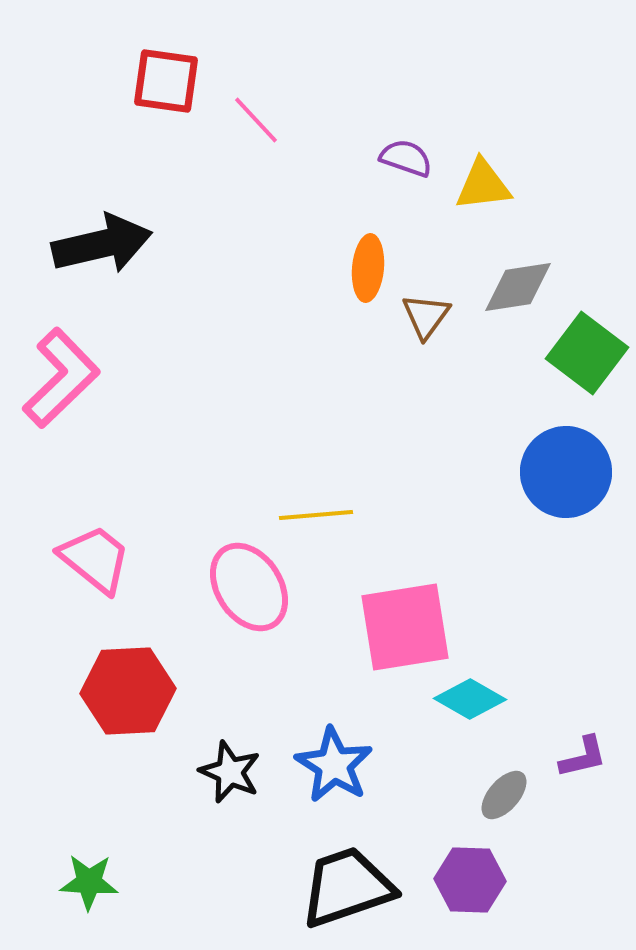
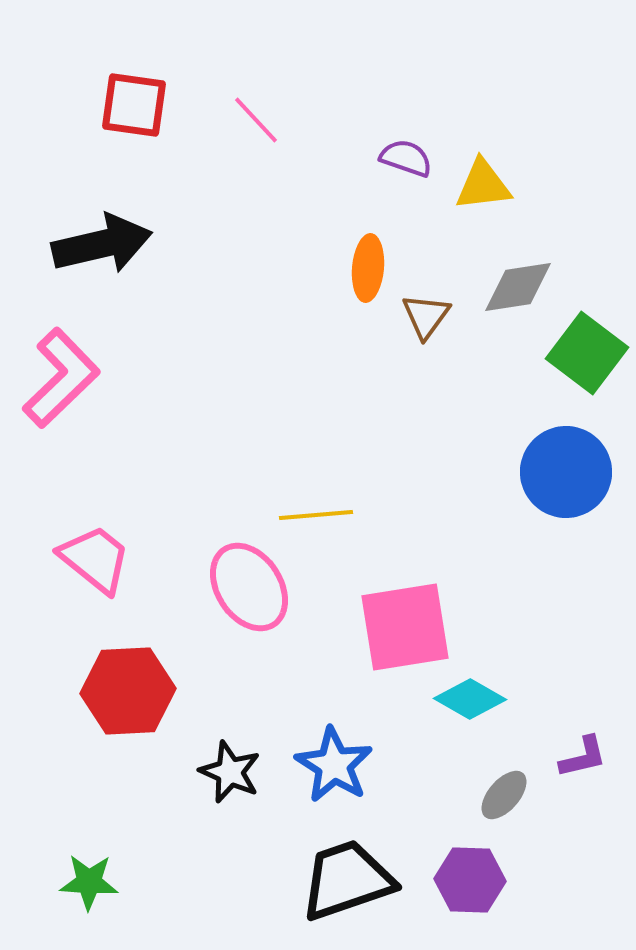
red square: moved 32 px left, 24 px down
black trapezoid: moved 7 px up
